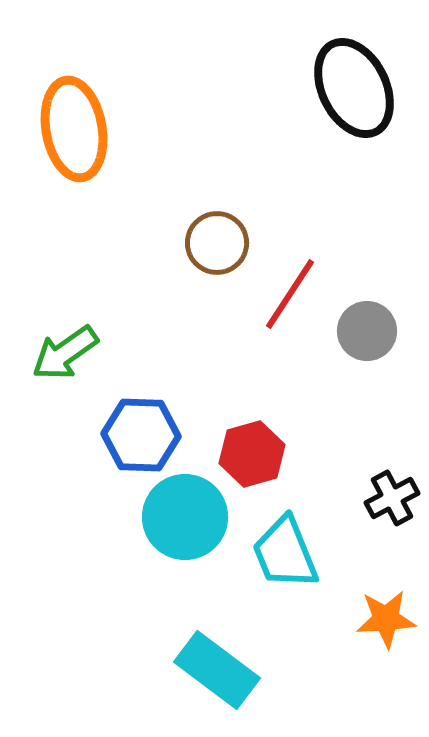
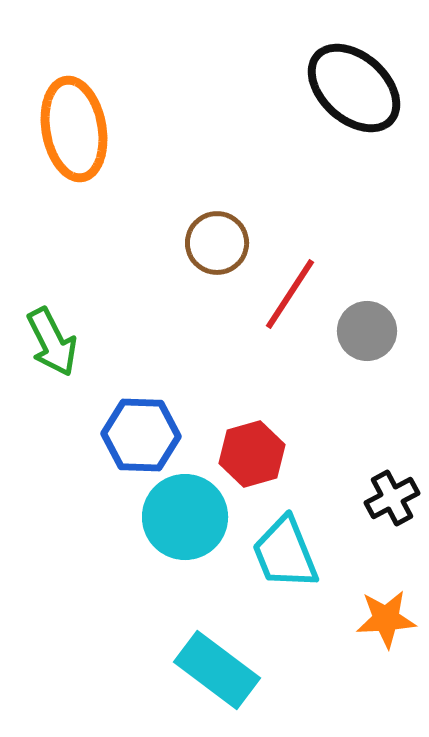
black ellipse: rotated 22 degrees counterclockwise
green arrow: moved 13 px left, 11 px up; rotated 82 degrees counterclockwise
